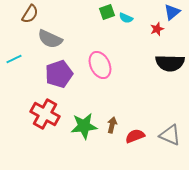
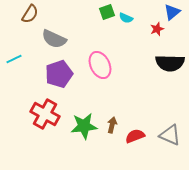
gray semicircle: moved 4 px right
